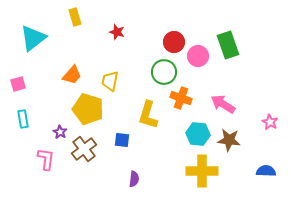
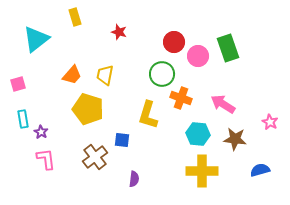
red star: moved 2 px right
cyan triangle: moved 3 px right, 1 px down
green rectangle: moved 3 px down
green circle: moved 2 px left, 2 px down
yellow trapezoid: moved 5 px left, 6 px up
purple star: moved 19 px left
brown star: moved 6 px right, 1 px up
brown cross: moved 11 px right, 8 px down
pink L-shape: rotated 15 degrees counterclockwise
blue semicircle: moved 6 px left, 1 px up; rotated 18 degrees counterclockwise
